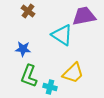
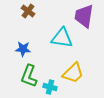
purple trapezoid: rotated 70 degrees counterclockwise
cyan triangle: moved 3 px down; rotated 25 degrees counterclockwise
